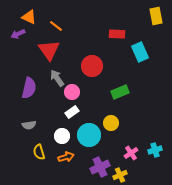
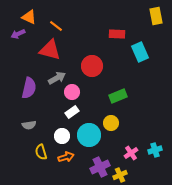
red triangle: moved 1 px right; rotated 40 degrees counterclockwise
gray arrow: rotated 96 degrees clockwise
green rectangle: moved 2 px left, 4 px down
yellow semicircle: moved 2 px right
